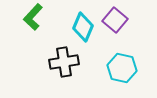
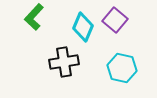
green L-shape: moved 1 px right
